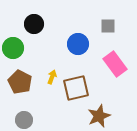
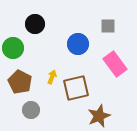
black circle: moved 1 px right
gray circle: moved 7 px right, 10 px up
